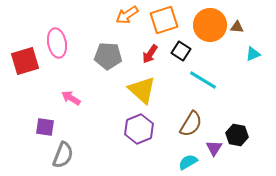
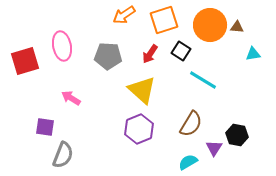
orange arrow: moved 3 px left
pink ellipse: moved 5 px right, 3 px down
cyan triangle: rotated 14 degrees clockwise
